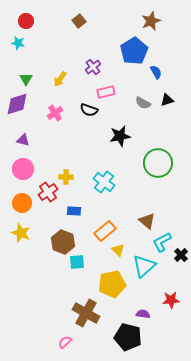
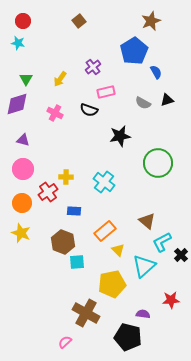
red circle: moved 3 px left
pink cross: rotated 28 degrees counterclockwise
